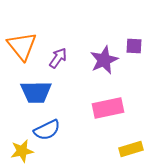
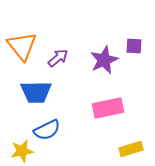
purple arrow: rotated 15 degrees clockwise
